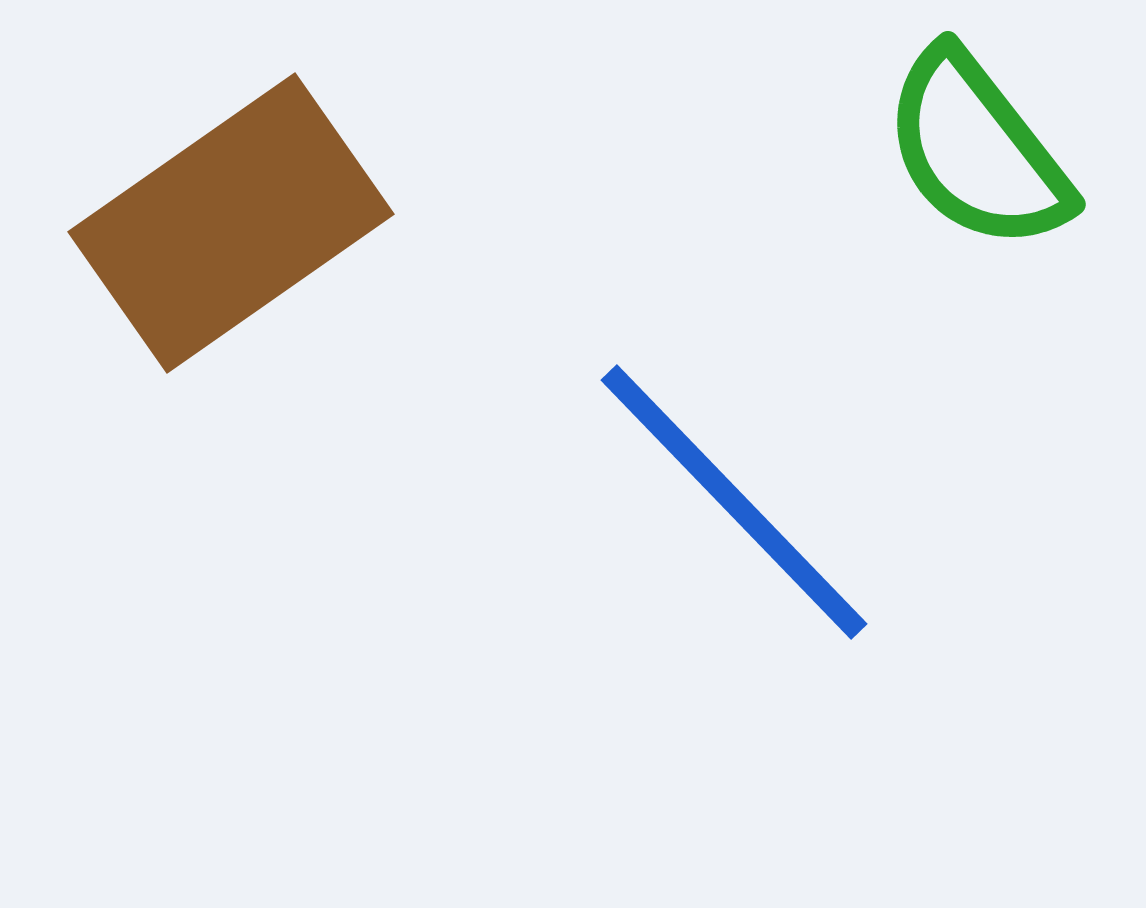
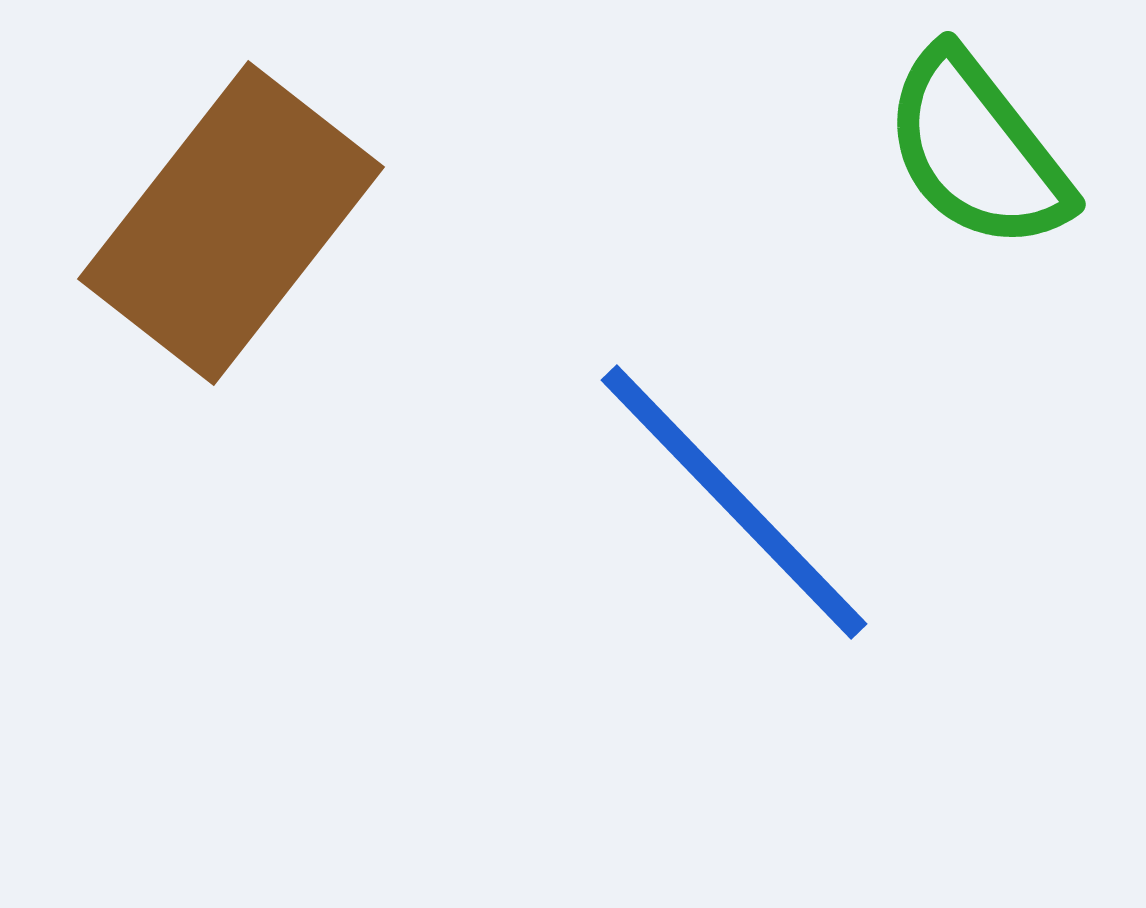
brown rectangle: rotated 17 degrees counterclockwise
